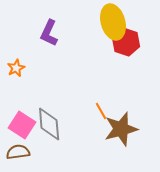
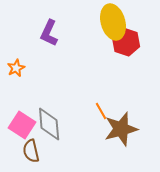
brown semicircle: moved 13 px right, 1 px up; rotated 95 degrees counterclockwise
